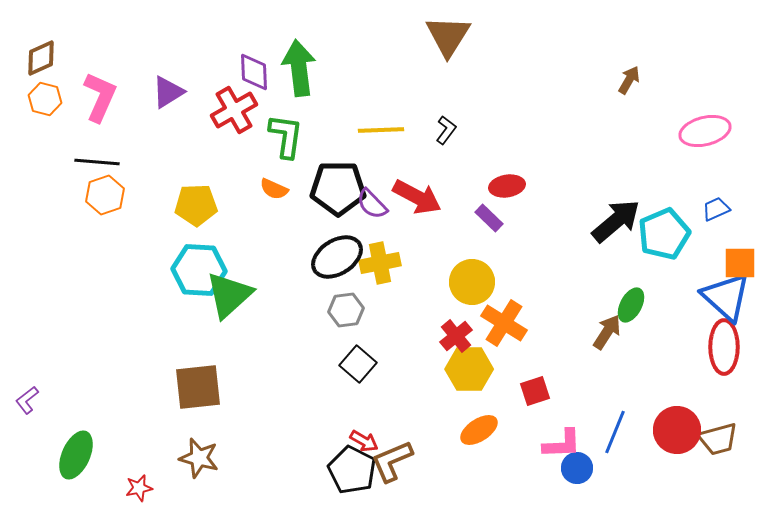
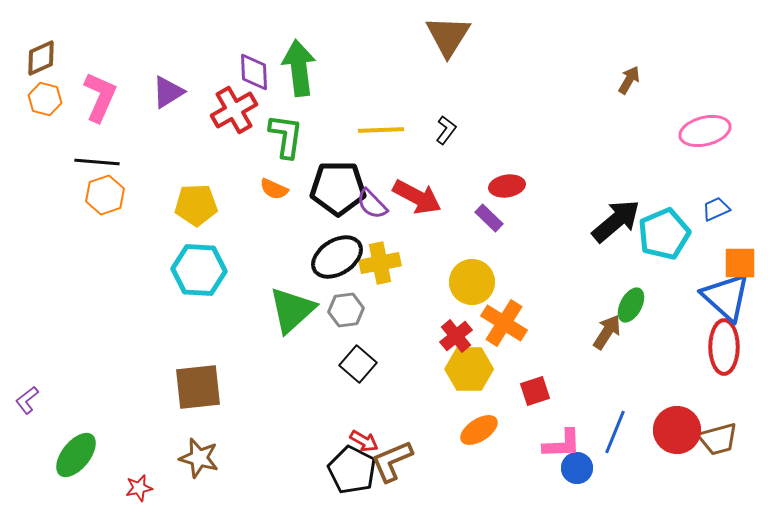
green triangle at (229, 295): moved 63 px right, 15 px down
green ellipse at (76, 455): rotated 15 degrees clockwise
